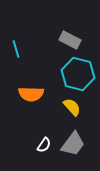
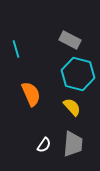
orange semicircle: rotated 115 degrees counterclockwise
gray trapezoid: rotated 32 degrees counterclockwise
